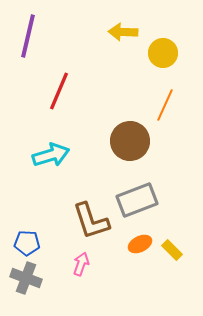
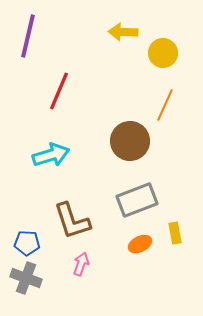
brown L-shape: moved 19 px left
yellow rectangle: moved 3 px right, 17 px up; rotated 35 degrees clockwise
